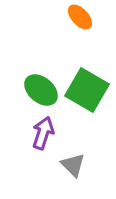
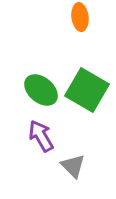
orange ellipse: rotated 36 degrees clockwise
purple arrow: moved 2 px left, 3 px down; rotated 48 degrees counterclockwise
gray triangle: moved 1 px down
